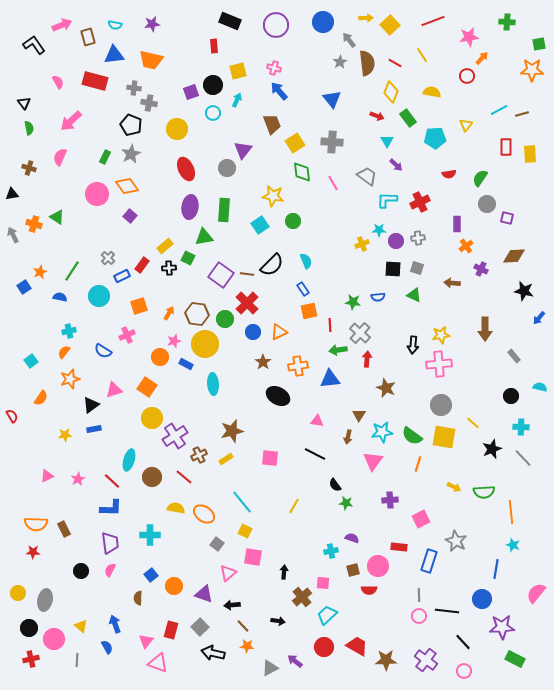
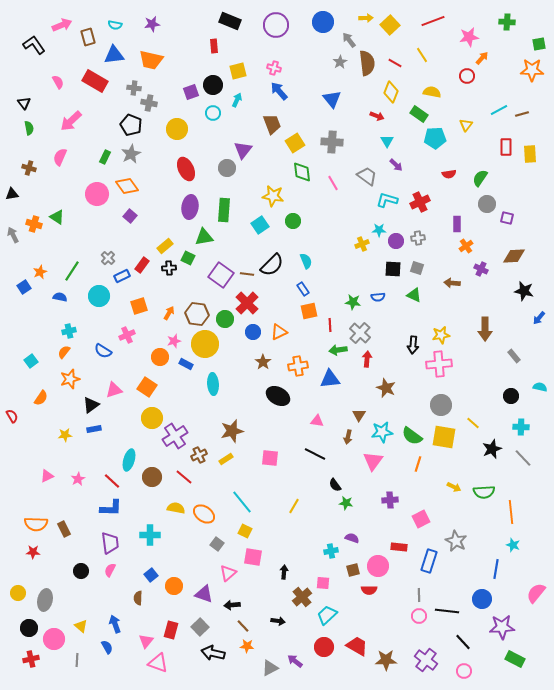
red rectangle at (95, 81): rotated 15 degrees clockwise
green rectangle at (408, 118): moved 11 px right, 4 px up; rotated 18 degrees counterclockwise
cyan L-shape at (387, 200): rotated 15 degrees clockwise
